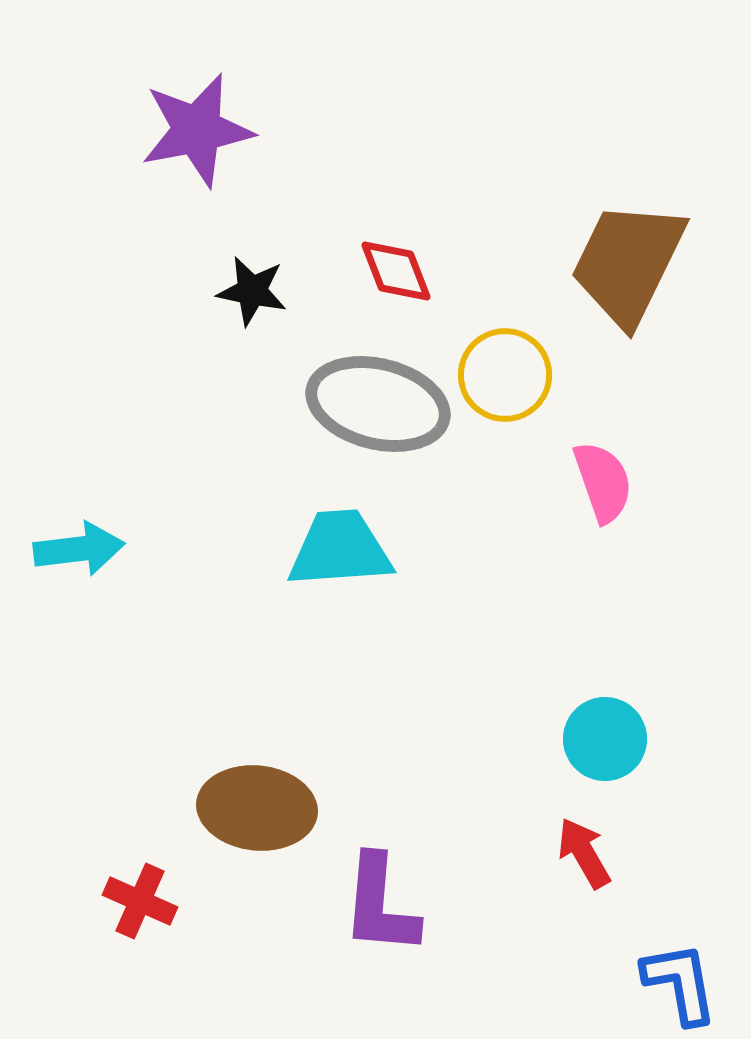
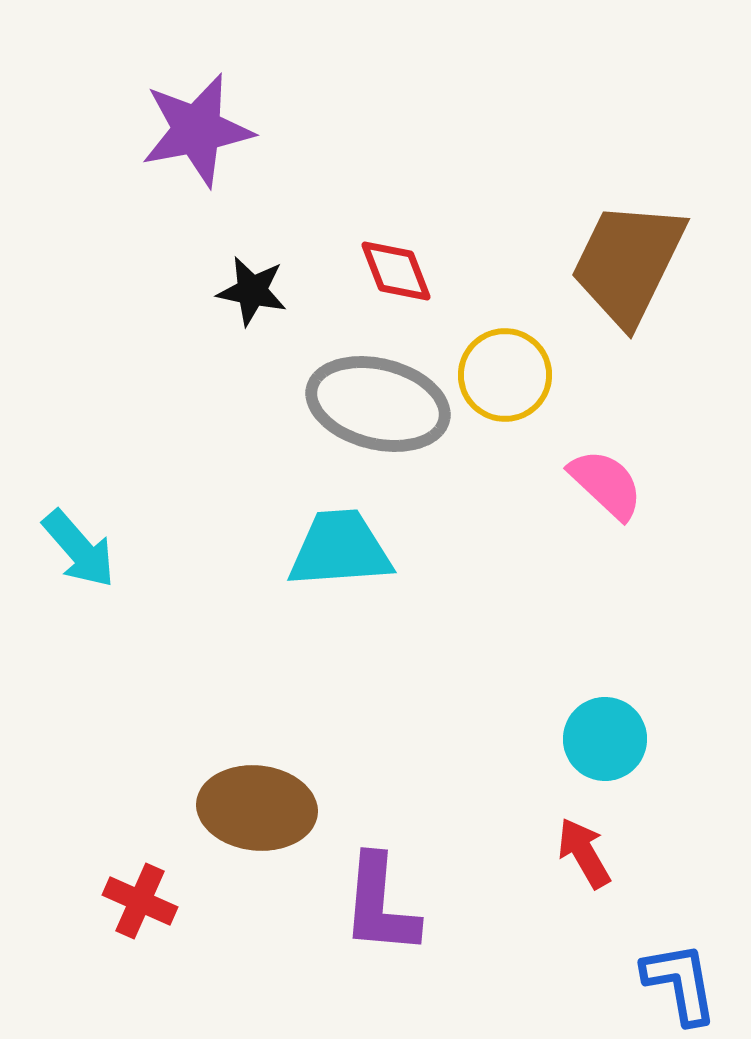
pink semicircle: moved 3 px right, 2 px down; rotated 28 degrees counterclockwise
cyan arrow: rotated 56 degrees clockwise
